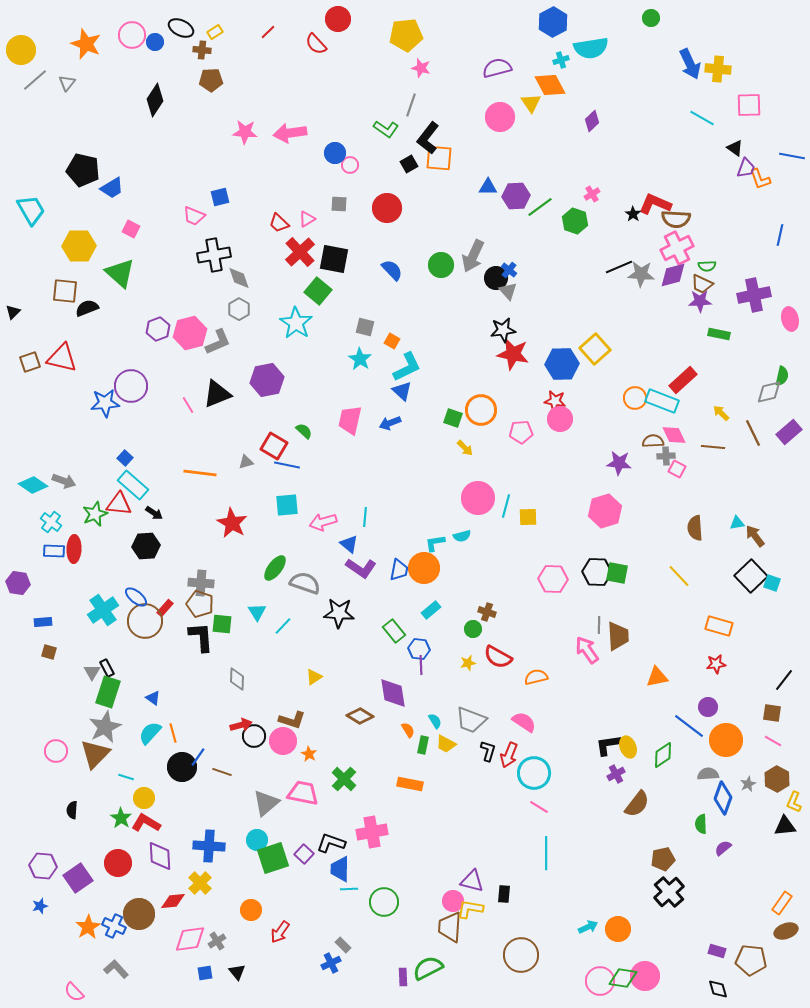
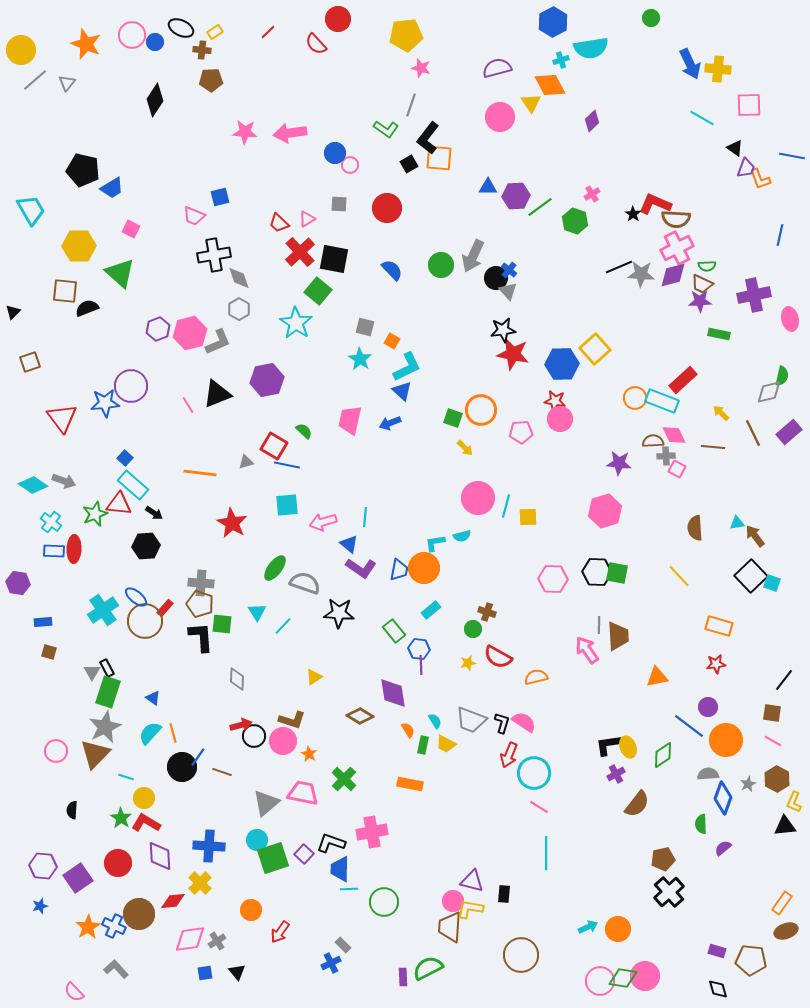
red triangle at (62, 358): moved 60 px down; rotated 40 degrees clockwise
black L-shape at (488, 751): moved 14 px right, 28 px up
